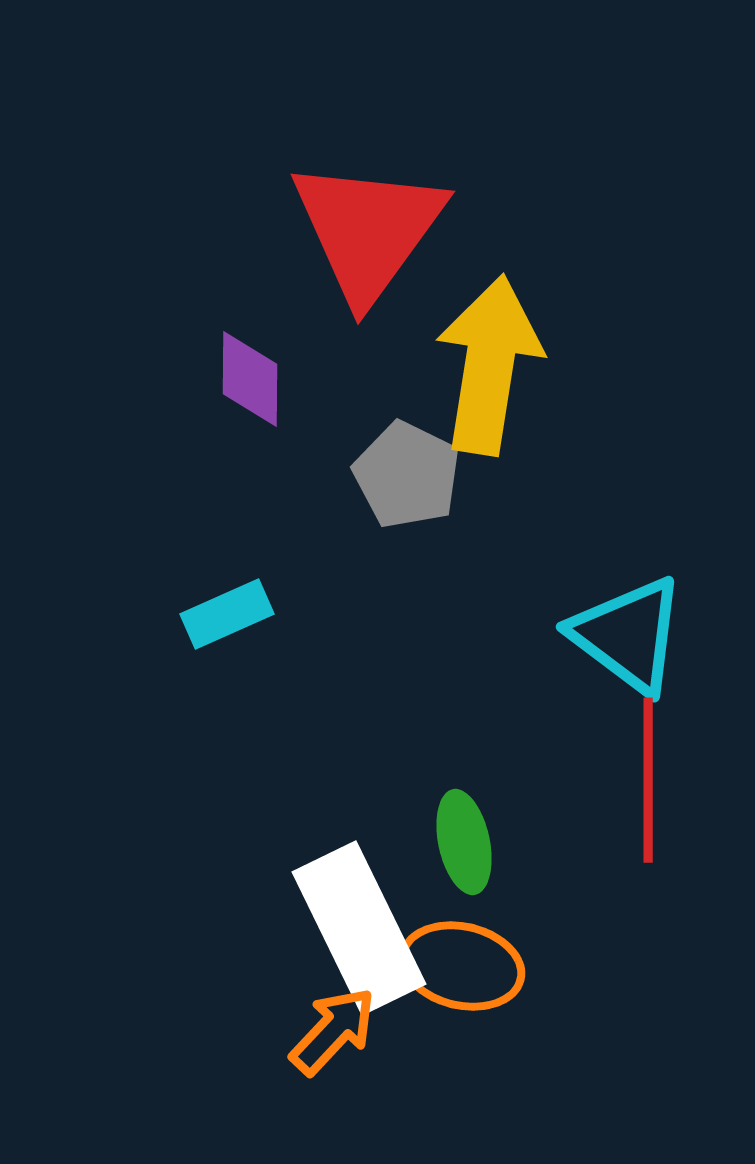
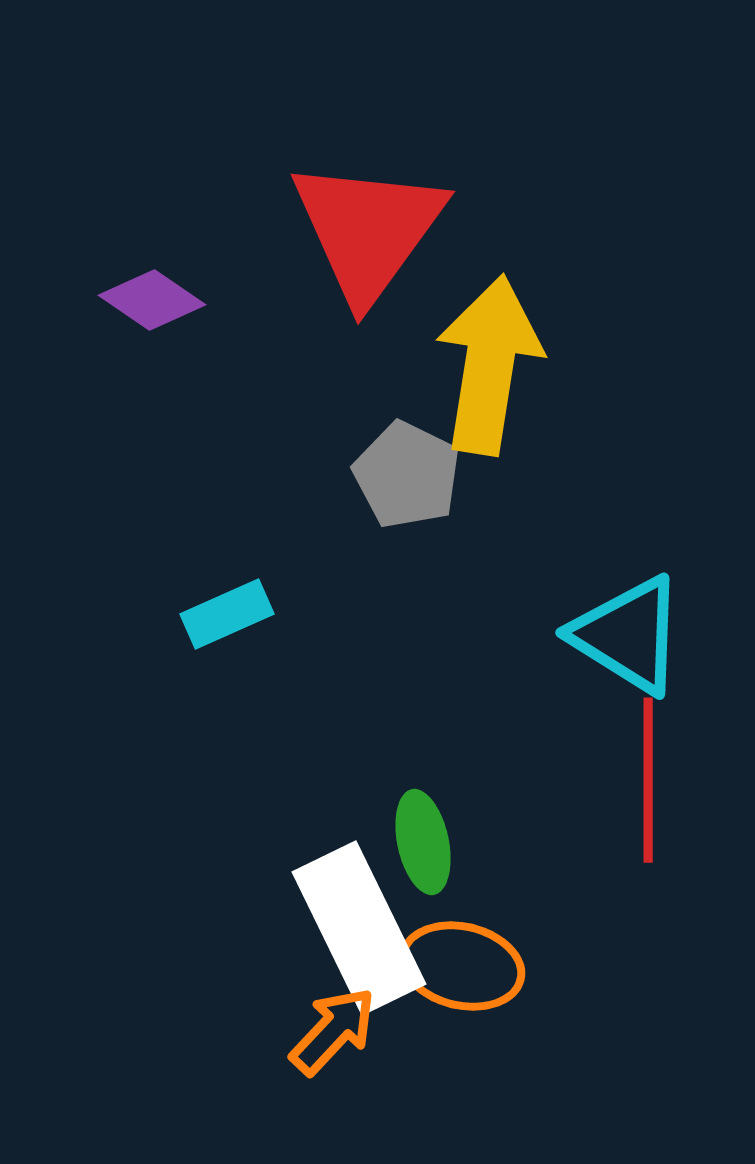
purple diamond: moved 98 px left, 79 px up; rotated 56 degrees counterclockwise
cyan triangle: rotated 5 degrees counterclockwise
green ellipse: moved 41 px left
